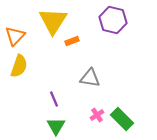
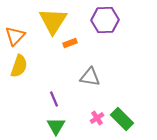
purple hexagon: moved 8 px left; rotated 16 degrees counterclockwise
orange rectangle: moved 2 px left, 2 px down
gray triangle: moved 1 px up
pink cross: moved 3 px down
